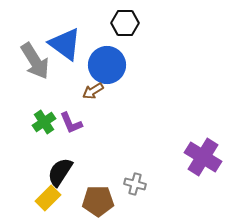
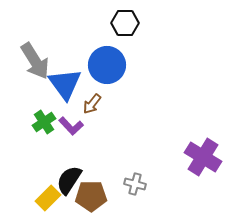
blue triangle: moved 40 px down; rotated 18 degrees clockwise
brown arrow: moved 1 px left, 13 px down; rotated 20 degrees counterclockwise
purple L-shape: moved 3 px down; rotated 20 degrees counterclockwise
black semicircle: moved 9 px right, 8 px down
brown pentagon: moved 7 px left, 5 px up
